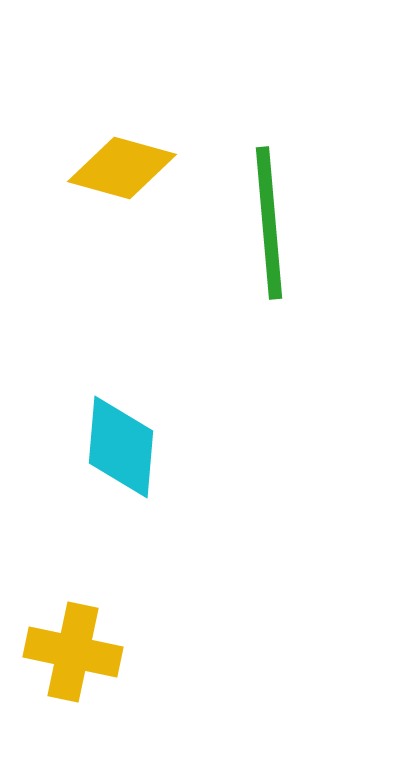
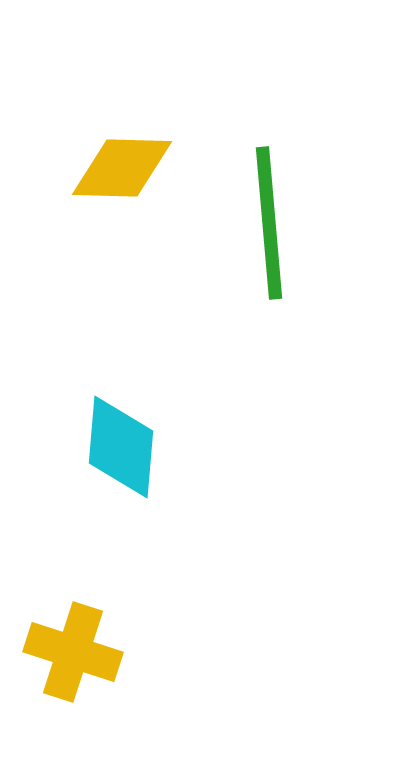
yellow diamond: rotated 14 degrees counterclockwise
yellow cross: rotated 6 degrees clockwise
